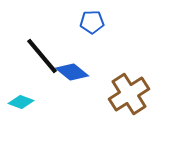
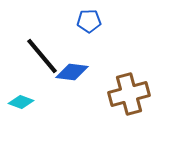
blue pentagon: moved 3 px left, 1 px up
blue diamond: rotated 32 degrees counterclockwise
brown cross: rotated 18 degrees clockwise
